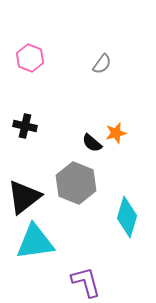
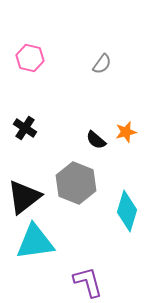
pink hexagon: rotated 8 degrees counterclockwise
black cross: moved 2 px down; rotated 20 degrees clockwise
orange star: moved 10 px right, 1 px up
black semicircle: moved 4 px right, 3 px up
cyan diamond: moved 6 px up
purple L-shape: moved 2 px right
